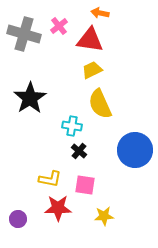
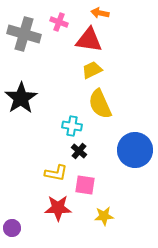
pink cross: moved 4 px up; rotated 30 degrees counterclockwise
red triangle: moved 1 px left
black star: moved 9 px left
yellow L-shape: moved 6 px right, 6 px up
purple circle: moved 6 px left, 9 px down
